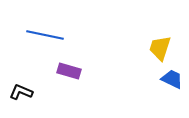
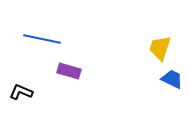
blue line: moved 3 px left, 4 px down
